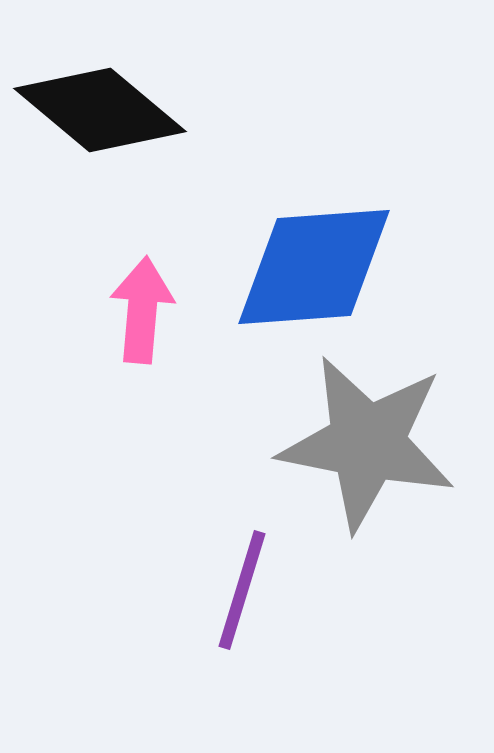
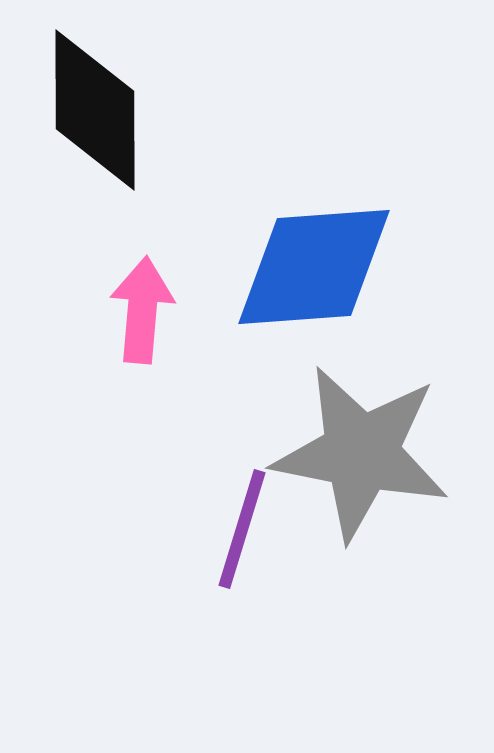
black diamond: moved 5 px left; rotated 50 degrees clockwise
gray star: moved 6 px left, 10 px down
purple line: moved 61 px up
